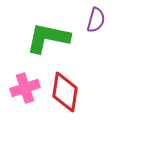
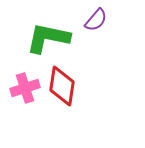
purple semicircle: rotated 25 degrees clockwise
red diamond: moved 3 px left, 6 px up
